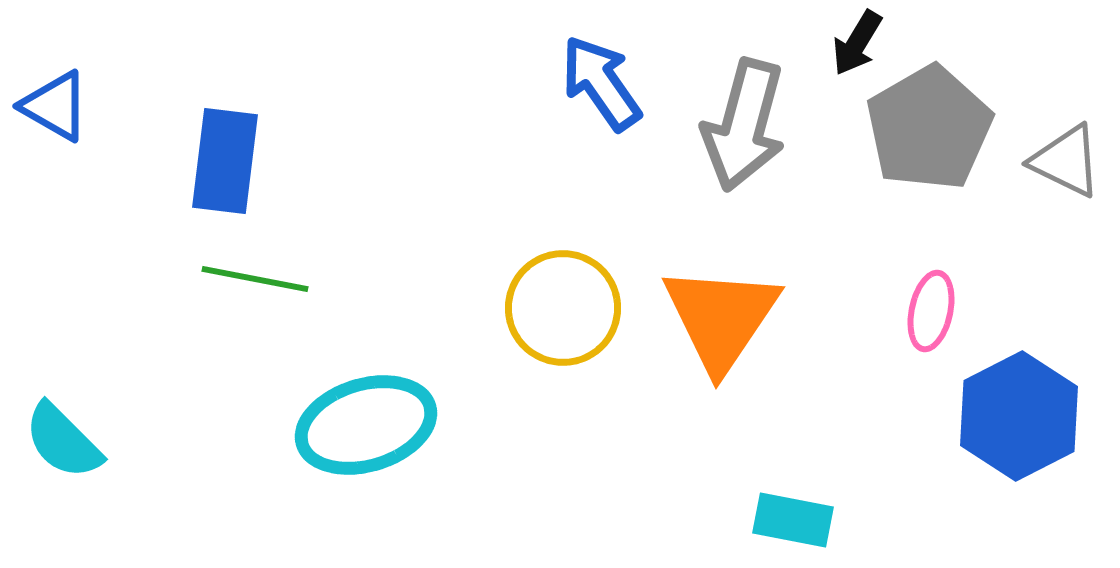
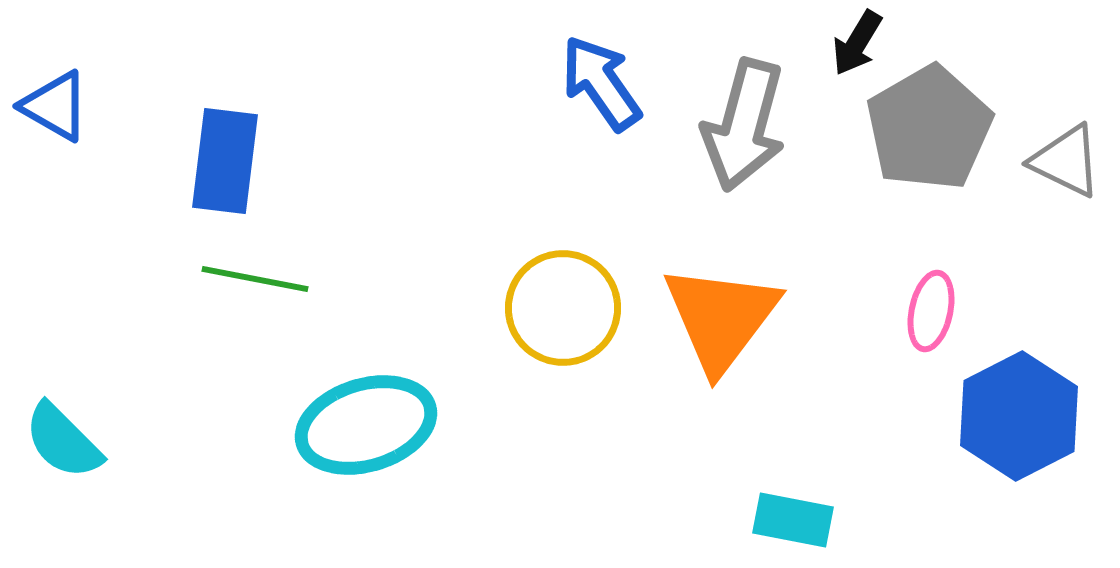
orange triangle: rotated 3 degrees clockwise
